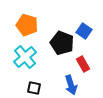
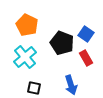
orange pentagon: rotated 10 degrees clockwise
blue square: moved 2 px right, 3 px down
red rectangle: moved 3 px right, 6 px up
